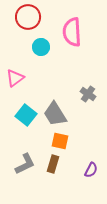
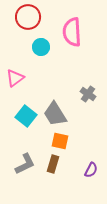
cyan square: moved 1 px down
